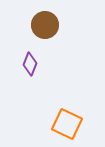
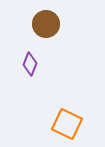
brown circle: moved 1 px right, 1 px up
